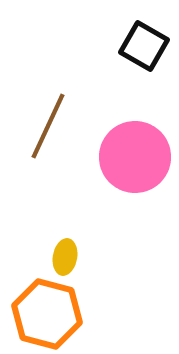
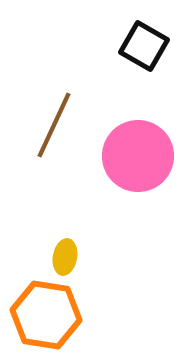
brown line: moved 6 px right, 1 px up
pink circle: moved 3 px right, 1 px up
orange hexagon: moved 1 px left, 1 px down; rotated 6 degrees counterclockwise
